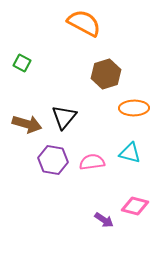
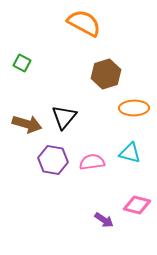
pink diamond: moved 2 px right, 1 px up
